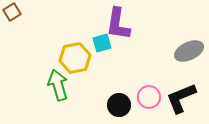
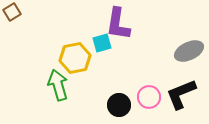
black L-shape: moved 4 px up
